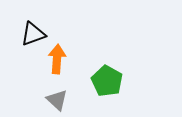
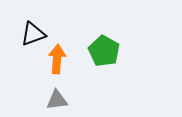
green pentagon: moved 3 px left, 30 px up
gray triangle: rotated 50 degrees counterclockwise
